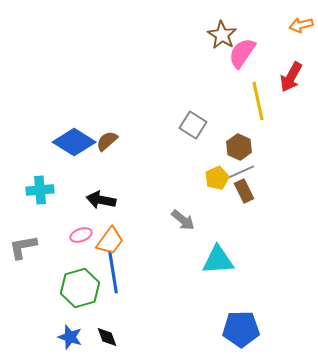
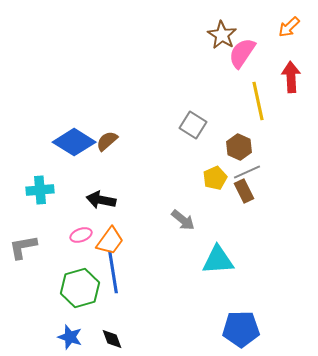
orange arrow: moved 12 px left, 2 px down; rotated 30 degrees counterclockwise
red arrow: rotated 148 degrees clockwise
gray line: moved 6 px right
yellow pentagon: moved 2 px left
black diamond: moved 5 px right, 2 px down
